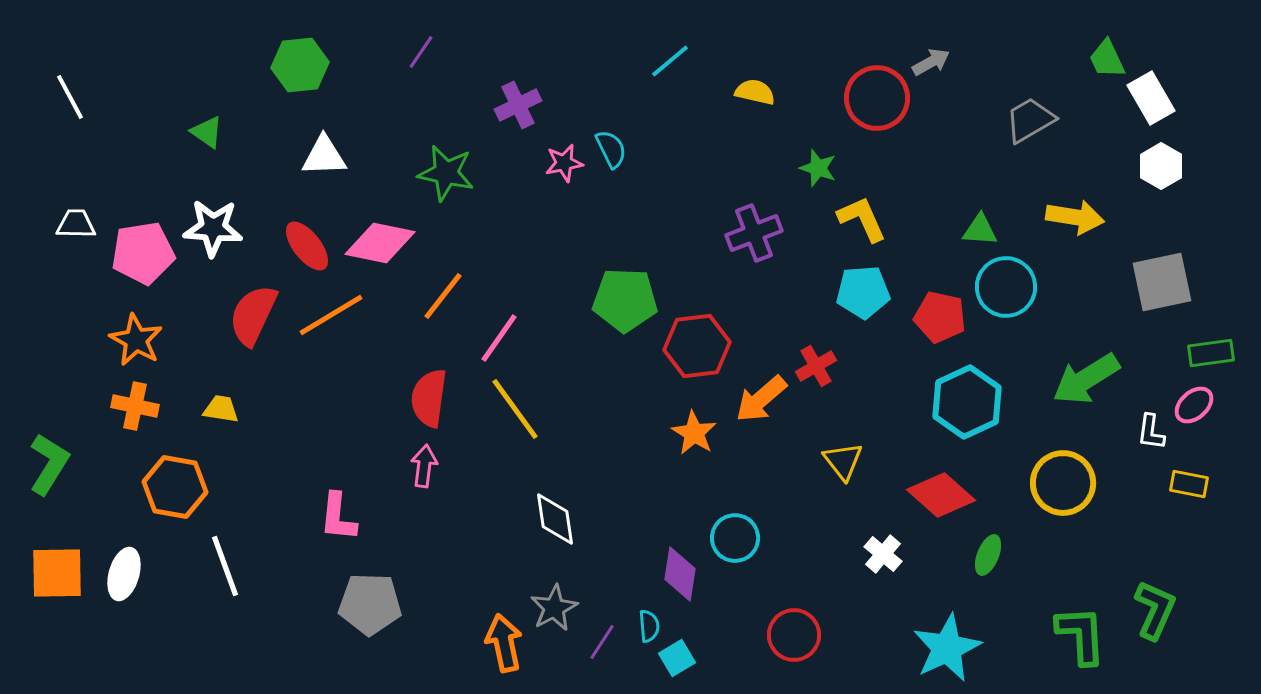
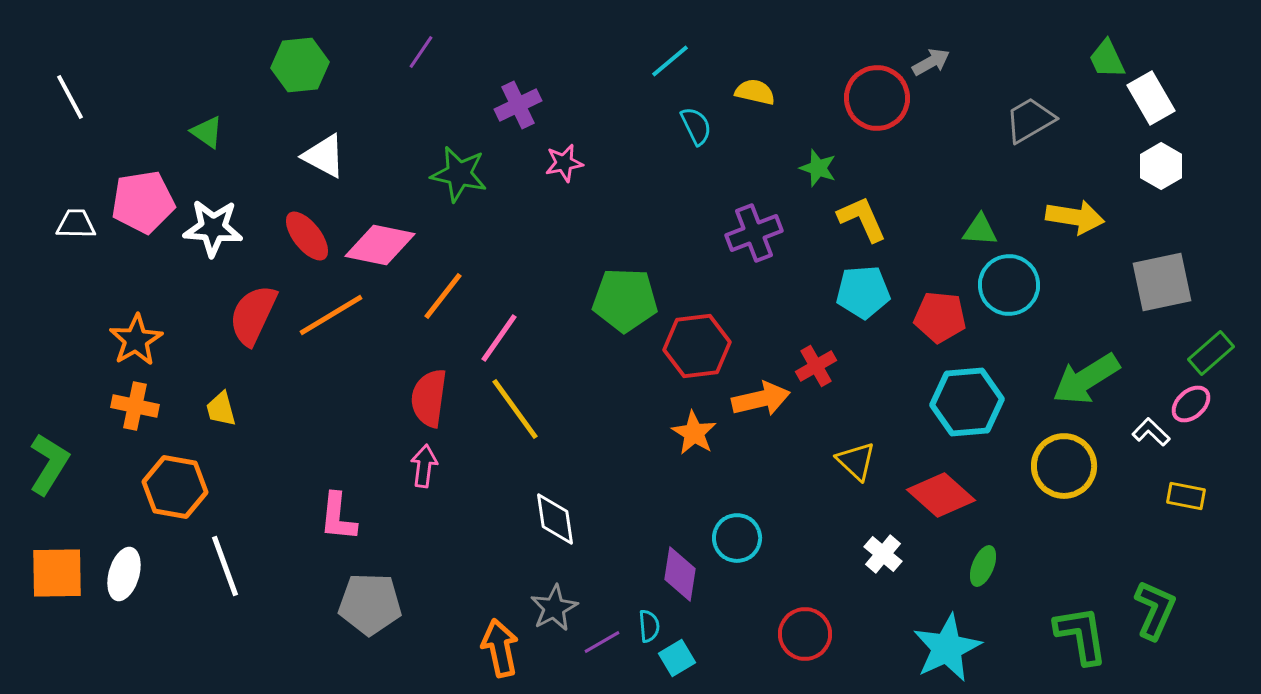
cyan semicircle at (611, 149): moved 85 px right, 23 px up
white triangle at (324, 156): rotated 30 degrees clockwise
green star at (446, 173): moved 13 px right, 1 px down
pink diamond at (380, 243): moved 2 px down
red ellipse at (307, 246): moved 10 px up
pink pentagon at (143, 253): moved 51 px up
cyan circle at (1006, 287): moved 3 px right, 2 px up
red pentagon at (940, 317): rotated 6 degrees counterclockwise
orange star at (136, 340): rotated 12 degrees clockwise
green rectangle at (1211, 353): rotated 33 degrees counterclockwise
orange arrow at (761, 399): rotated 152 degrees counterclockwise
cyan hexagon at (967, 402): rotated 20 degrees clockwise
pink ellipse at (1194, 405): moved 3 px left, 1 px up
yellow trapezoid at (221, 409): rotated 114 degrees counterclockwise
white L-shape at (1151, 432): rotated 126 degrees clockwise
yellow triangle at (843, 461): moved 13 px right; rotated 9 degrees counterclockwise
yellow circle at (1063, 483): moved 1 px right, 17 px up
yellow rectangle at (1189, 484): moved 3 px left, 12 px down
cyan circle at (735, 538): moved 2 px right
green ellipse at (988, 555): moved 5 px left, 11 px down
red circle at (794, 635): moved 11 px right, 1 px up
green L-shape at (1081, 635): rotated 6 degrees counterclockwise
purple line at (602, 642): rotated 27 degrees clockwise
orange arrow at (504, 643): moved 4 px left, 5 px down
